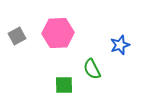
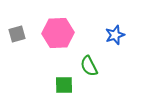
gray square: moved 2 px up; rotated 12 degrees clockwise
blue star: moved 5 px left, 10 px up
green semicircle: moved 3 px left, 3 px up
